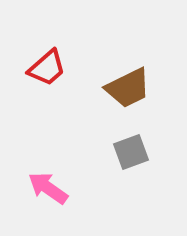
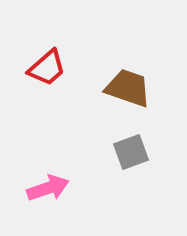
brown trapezoid: rotated 135 degrees counterclockwise
pink arrow: rotated 126 degrees clockwise
